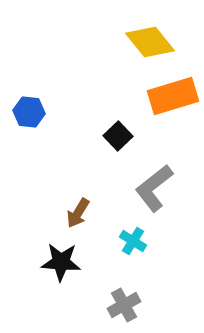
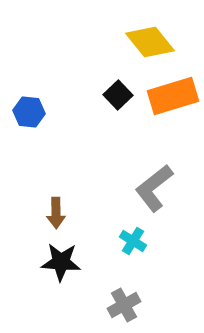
black square: moved 41 px up
brown arrow: moved 22 px left; rotated 32 degrees counterclockwise
